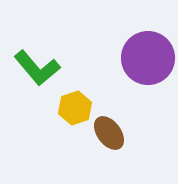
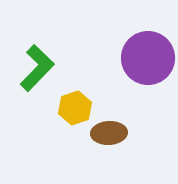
green L-shape: rotated 96 degrees counterclockwise
brown ellipse: rotated 56 degrees counterclockwise
